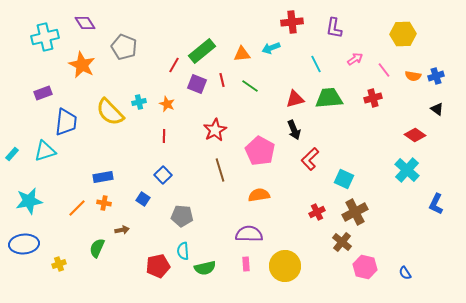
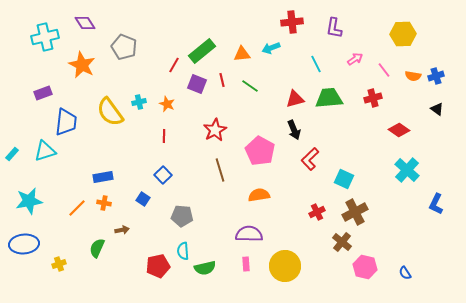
yellow semicircle at (110, 112): rotated 8 degrees clockwise
red diamond at (415, 135): moved 16 px left, 5 px up
